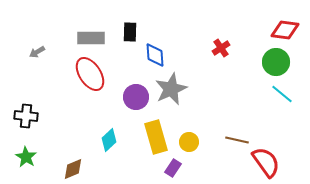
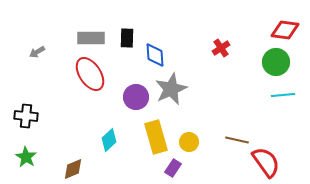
black rectangle: moved 3 px left, 6 px down
cyan line: moved 1 px right, 1 px down; rotated 45 degrees counterclockwise
